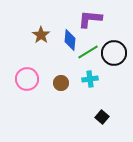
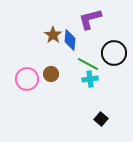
purple L-shape: rotated 20 degrees counterclockwise
brown star: moved 12 px right
green line: moved 12 px down; rotated 60 degrees clockwise
brown circle: moved 10 px left, 9 px up
black square: moved 1 px left, 2 px down
